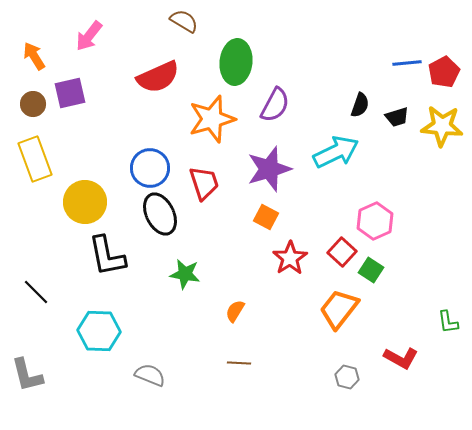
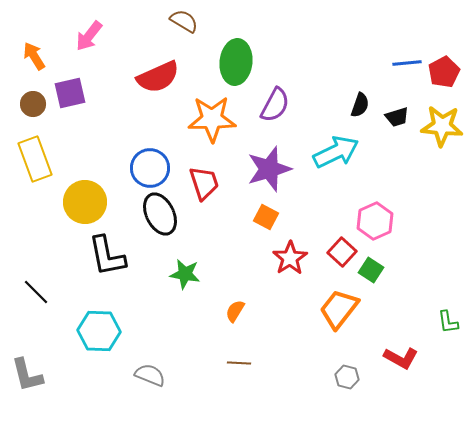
orange star: rotated 15 degrees clockwise
